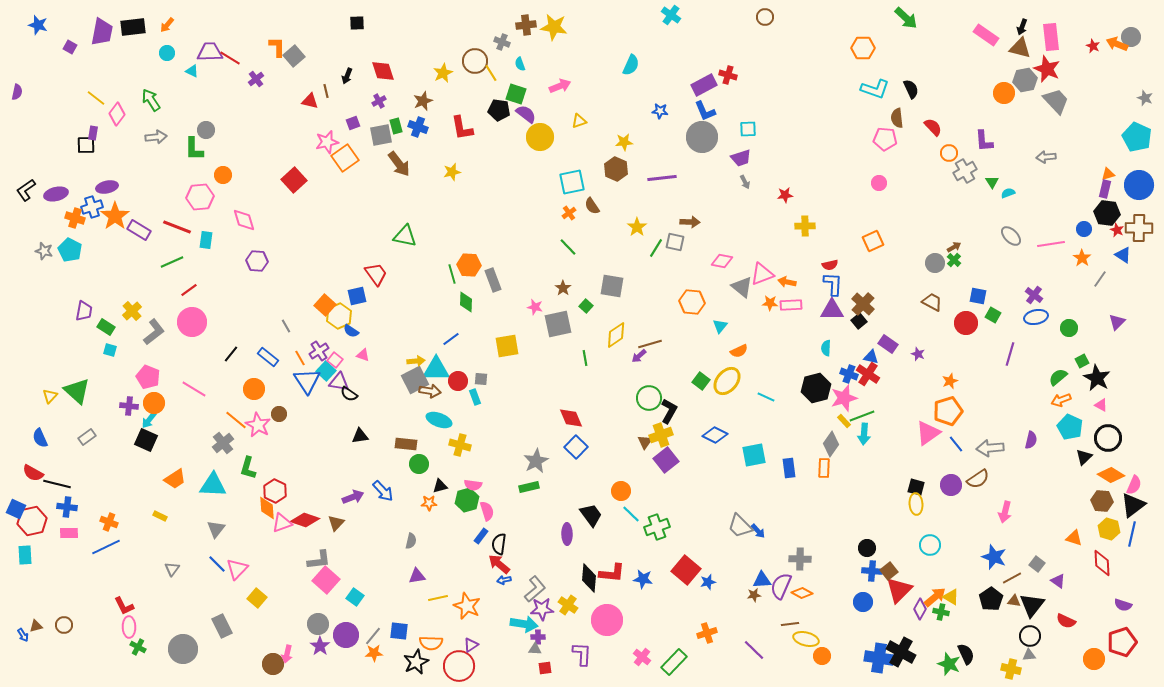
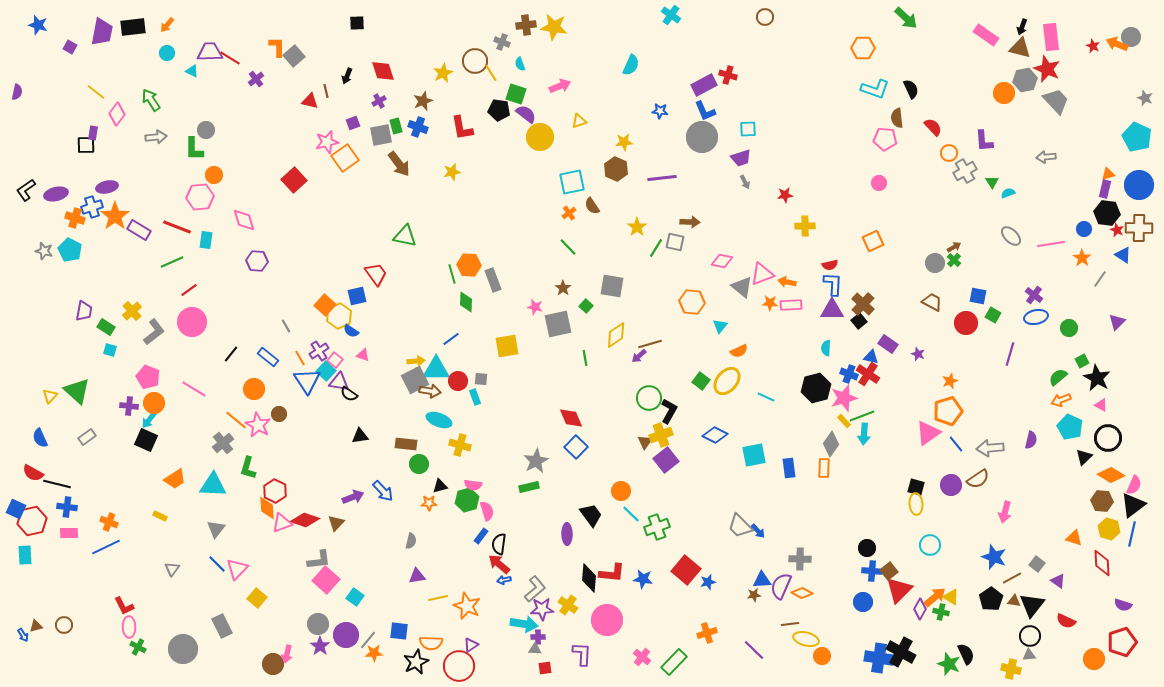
yellow line at (96, 98): moved 6 px up
orange circle at (223, 175): moved 9 px left
gray line at (373, 636): moved 5 px left, 4 px down
